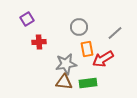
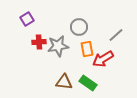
gray line: moved 1 px right, 2 px down
gray star: moved 8 px left, 18 px up
green rectangle: rotated 42 degrees clockwise
